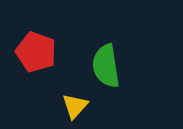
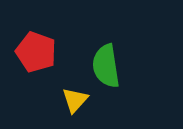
yellow triangle: moved 6 px up
